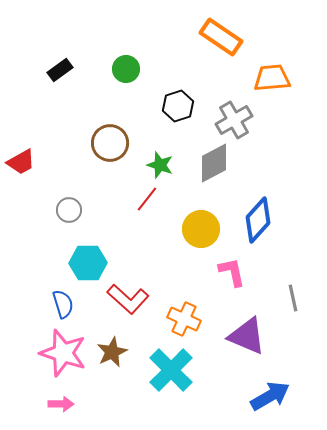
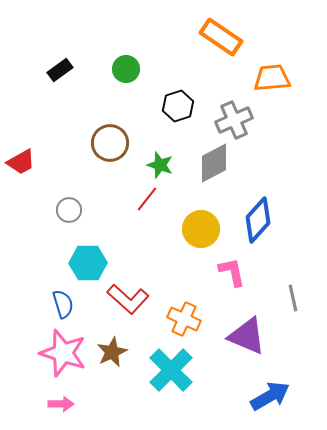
gray cross: rotated 6 degrees clockwise
